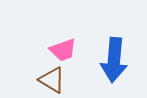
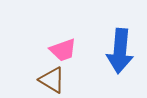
blue arrow: moved 6 px right, 9 px up
